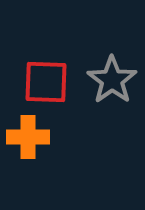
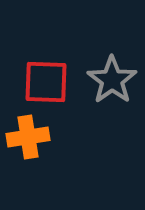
orange cross: rotated 9 degrees counterclockwise
